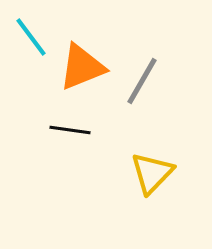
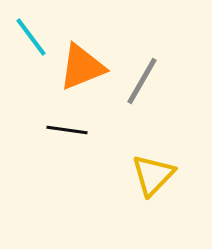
black line: moved 3 px left
yellow triangle: moved 1 px right, 2 px down
